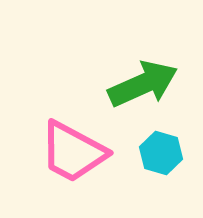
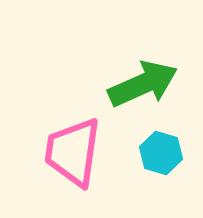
pink trapezoid: rotated 70 degrees clockwise
